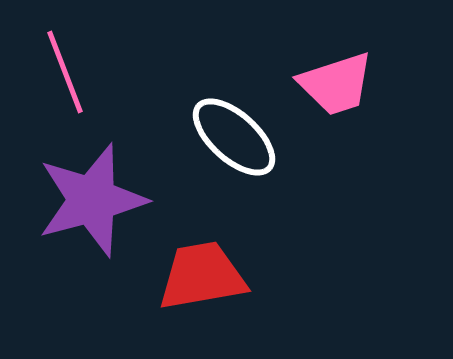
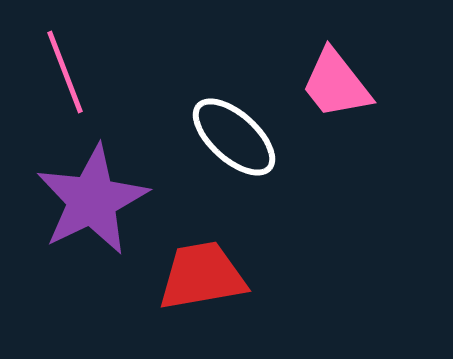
pink trapezoid: rotated 70 degrees clockwise
purple star: rotated 11 degrees counterclockwise
